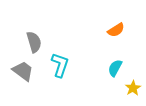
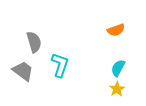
orange semicircle: rotated 12 degrees clockwise
cyan semicircle: moved 3 px right
yellow star: moved 16 px left, 1 px down
